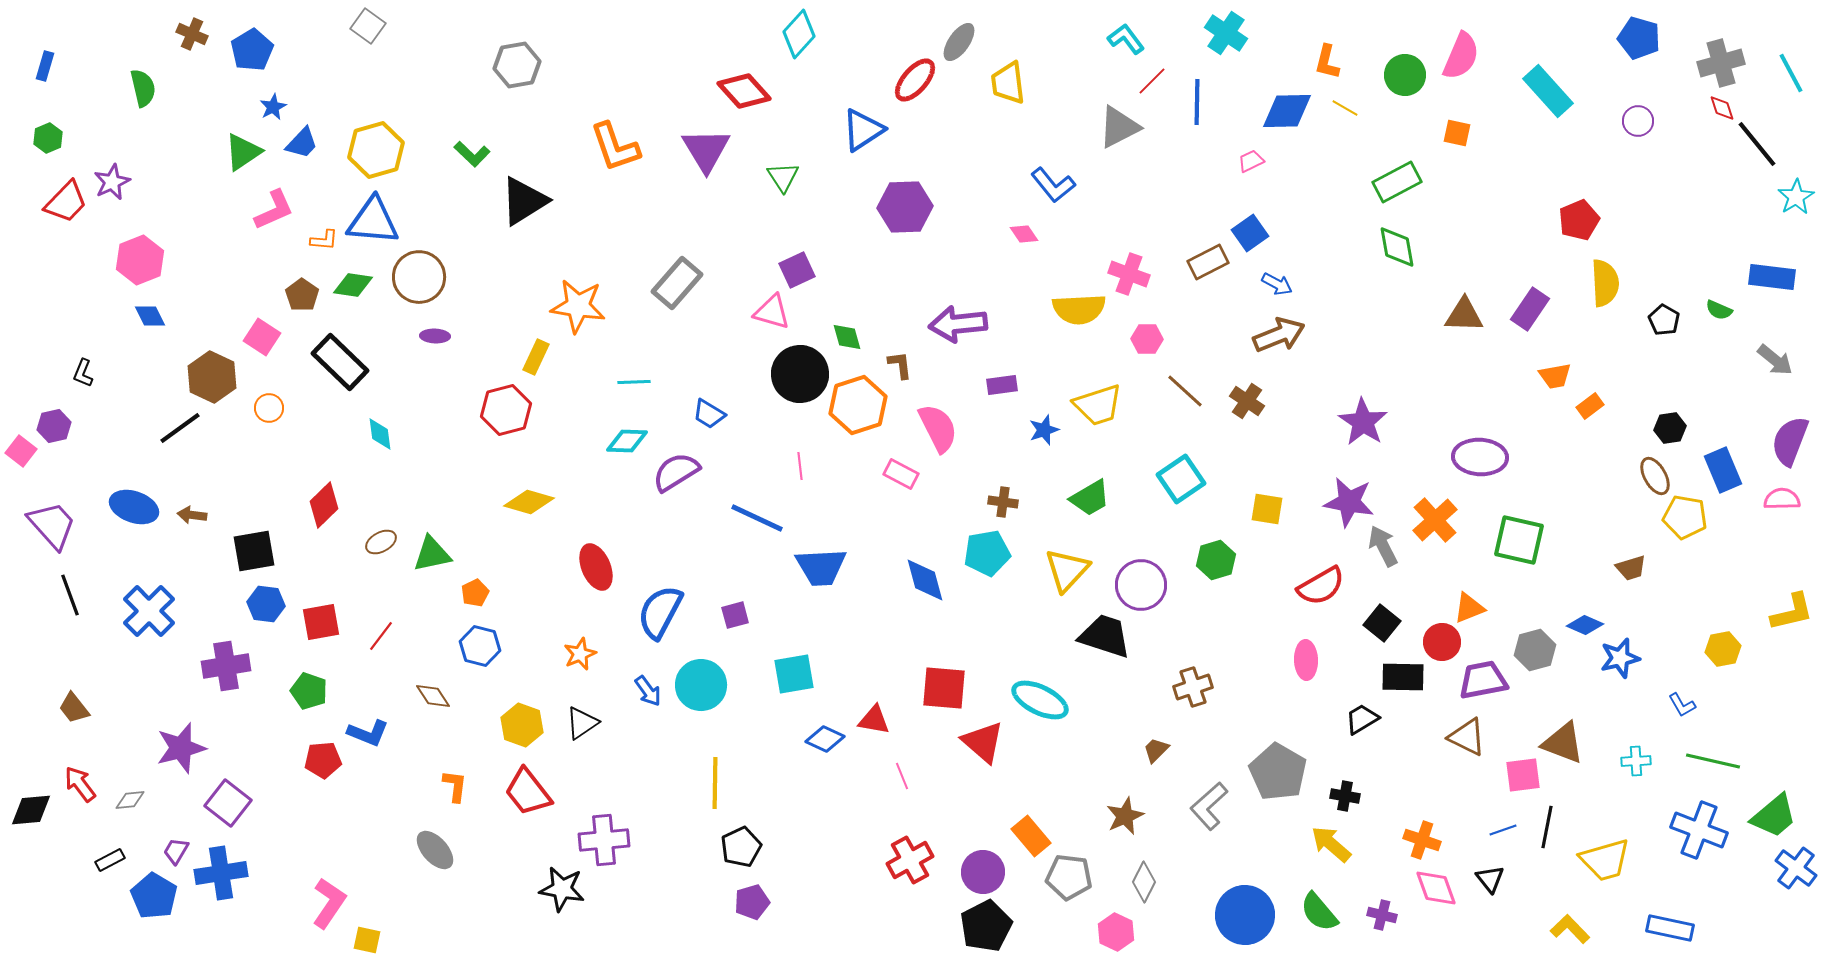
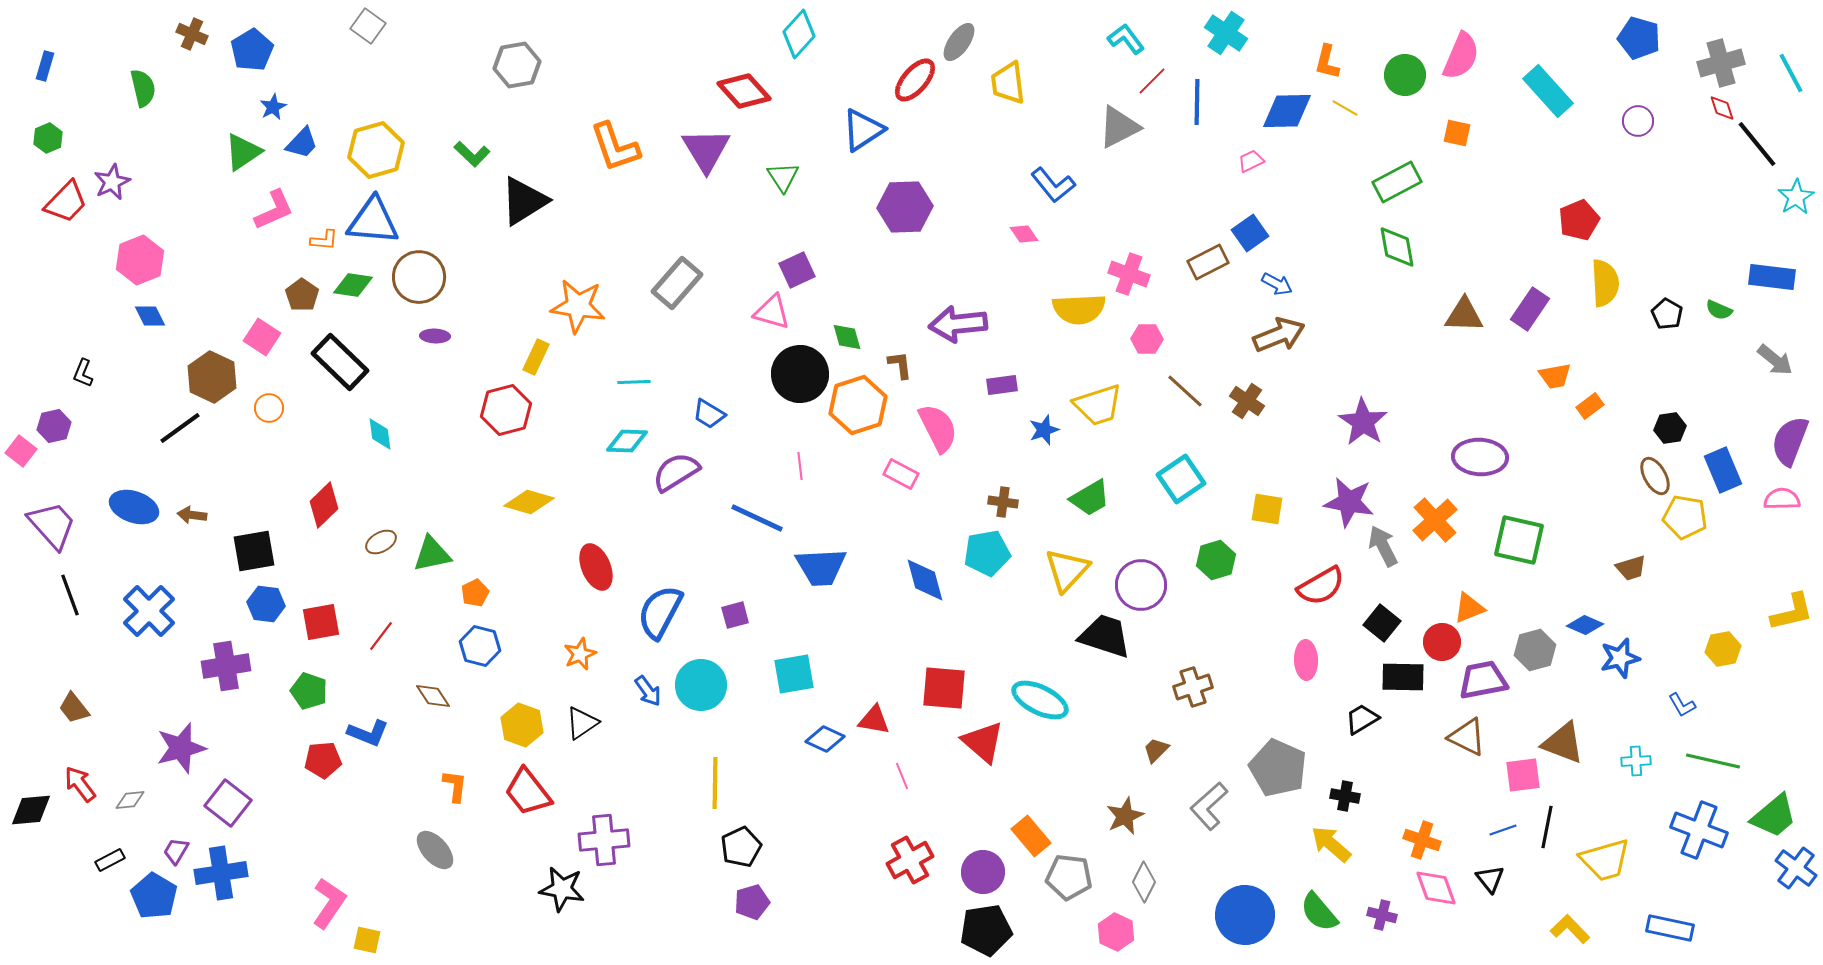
black pentagon at (1664, 320): moved 3 px right, 6 px up
gray pentagon at (1278, 772): moved 4 px up; rotated 6 degrees counterclockwise
black pentagon at (986, 926): moved 4 px down; rotated 18 degrees clockwise
